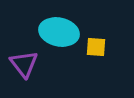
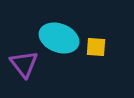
cyan ellipse: moved 6 px down; rotated 9 degrees clockwise
